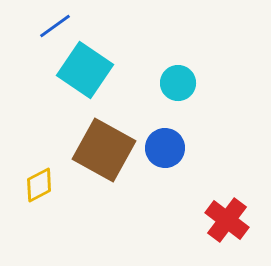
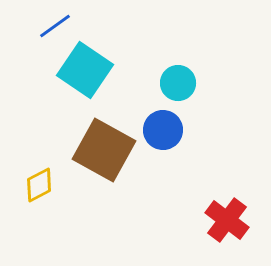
blue circle: moved 2 px left, 18 px up
